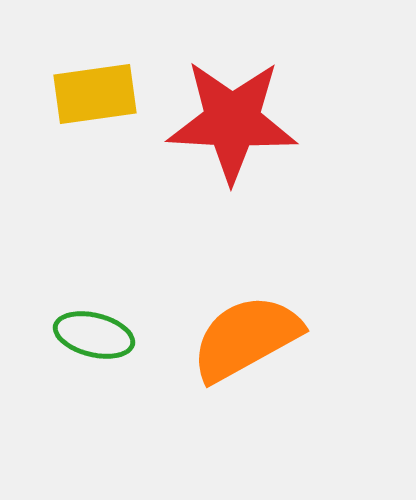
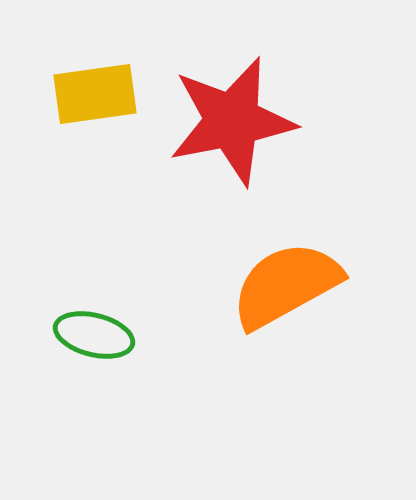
red star: rotated 14 degrees counterclockwise
orange semicircle: moved 40 px right, 53 px up
